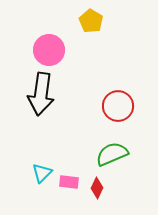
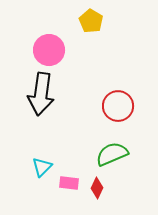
cyan triangle: moved 6 px up
pink rectangle: moved 1 px down
